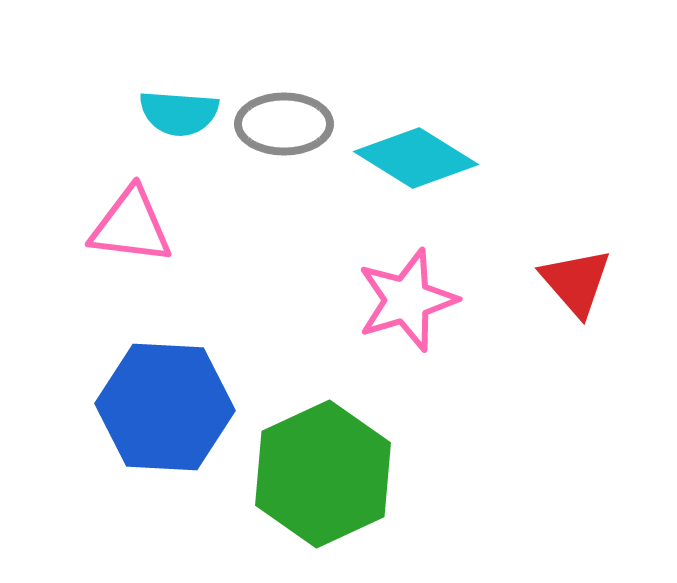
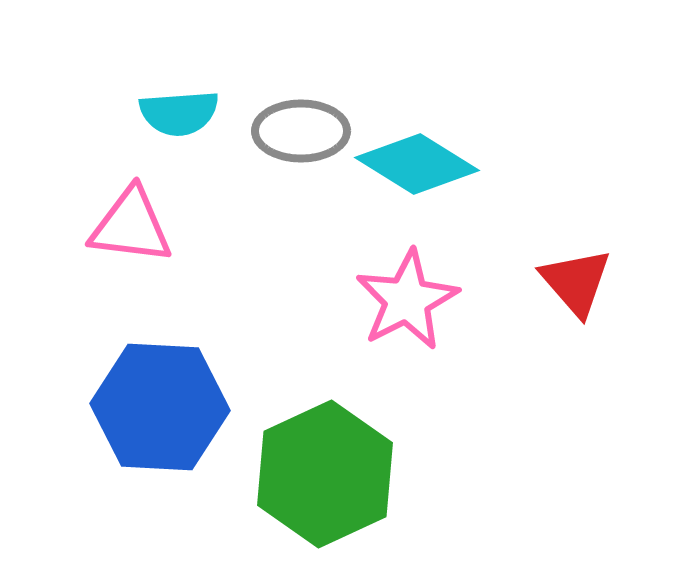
cyan semicircle: rotated 8 degrees counterclockwise
gray ellipse: moved 17 px right, 7 px down
cyan diamond: moved 1 px right, 6 px down
pink star: rotated 10 degrees counterclockwise
blue hexagon: moved 5 px left
green hexagon: moved 2 px right
